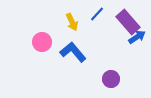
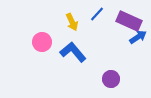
purple rectangle: moved 1 px right, 1 px up; rotated 25 degrees counterclockwise
blue arrow: moved 1 px right
